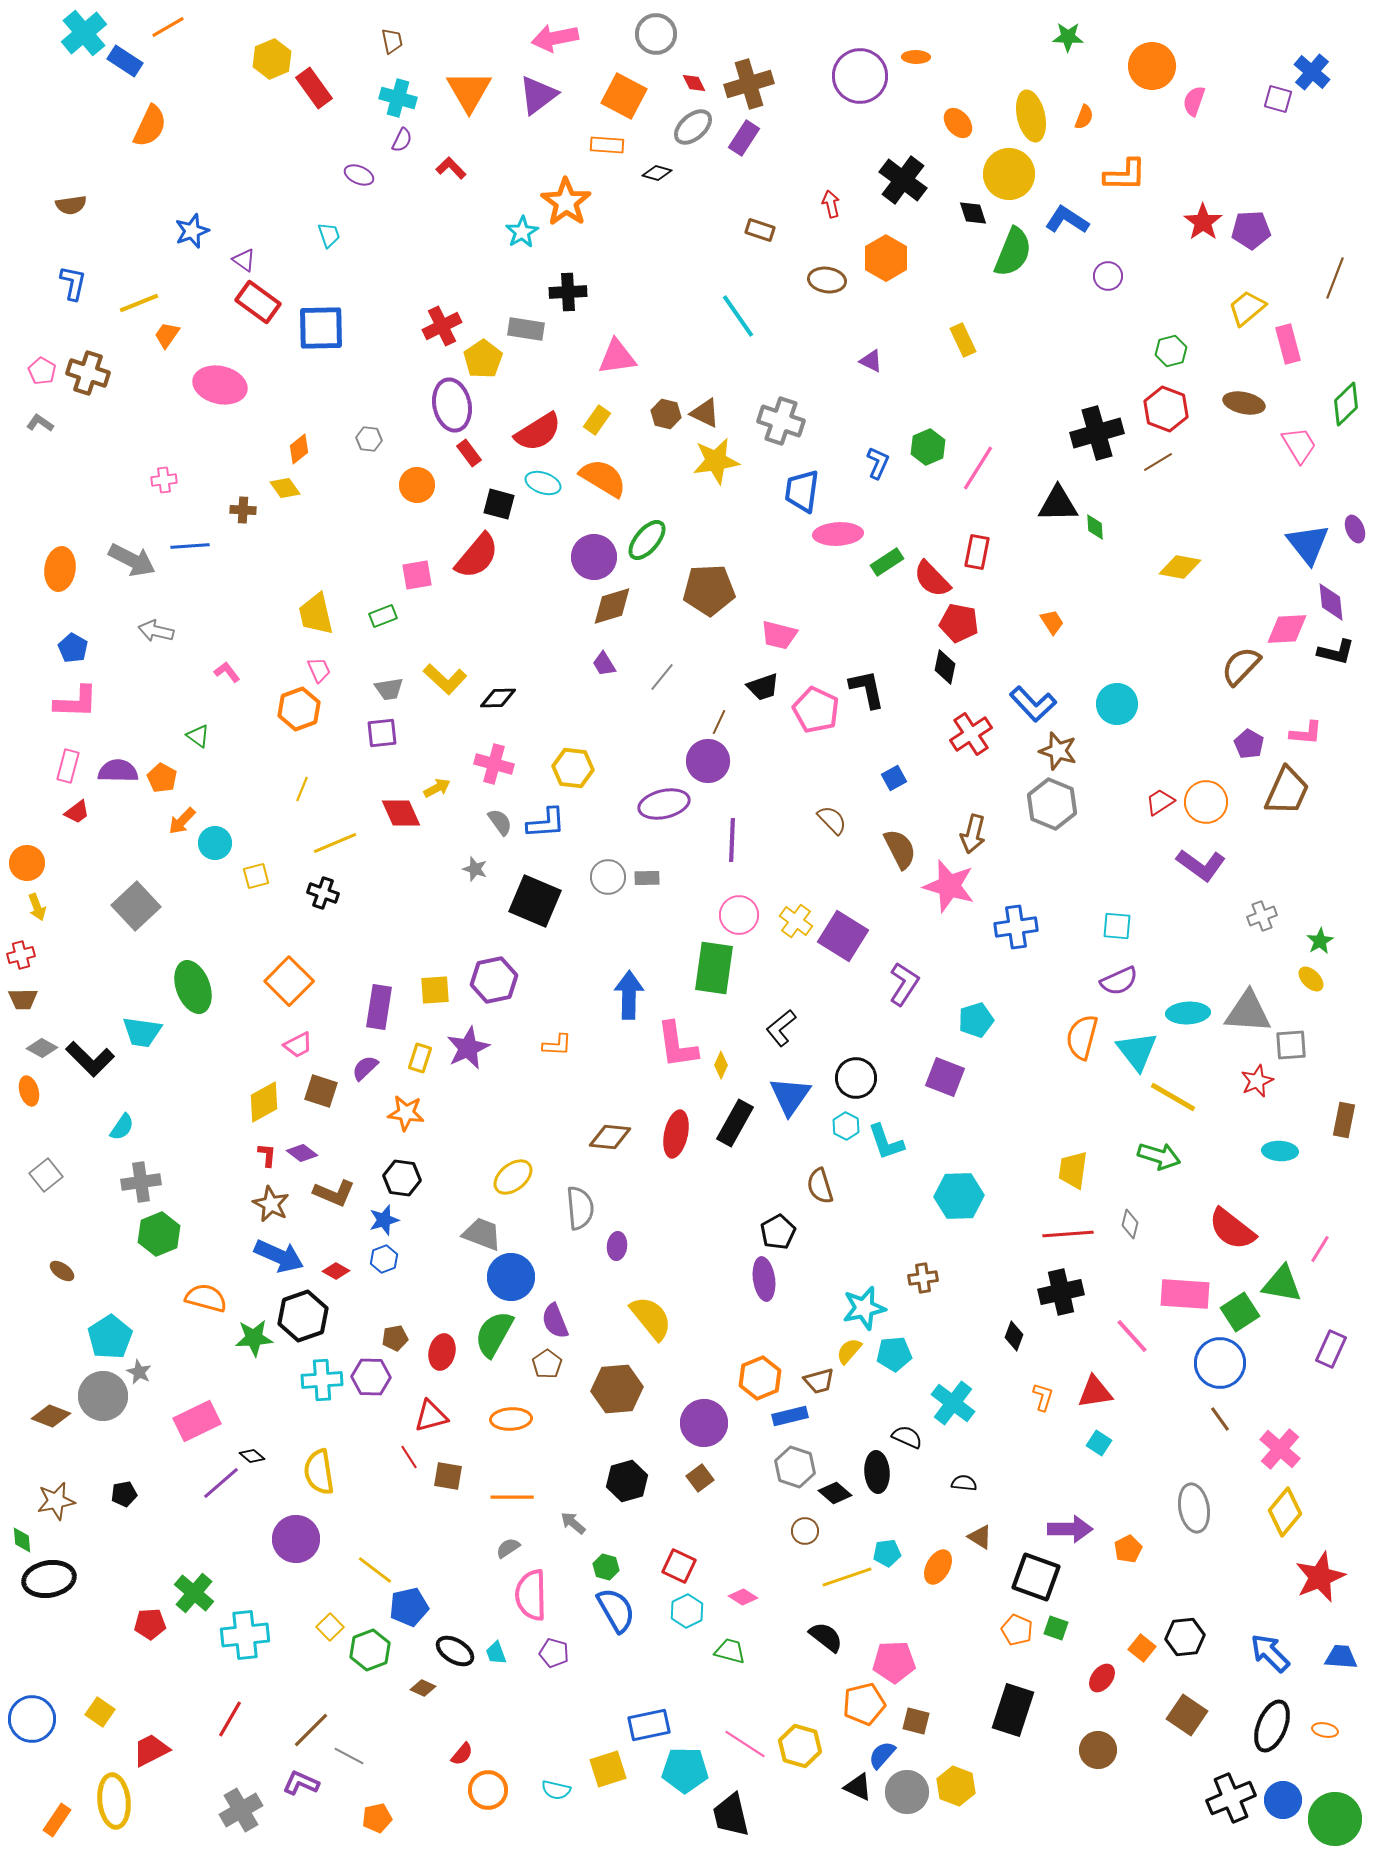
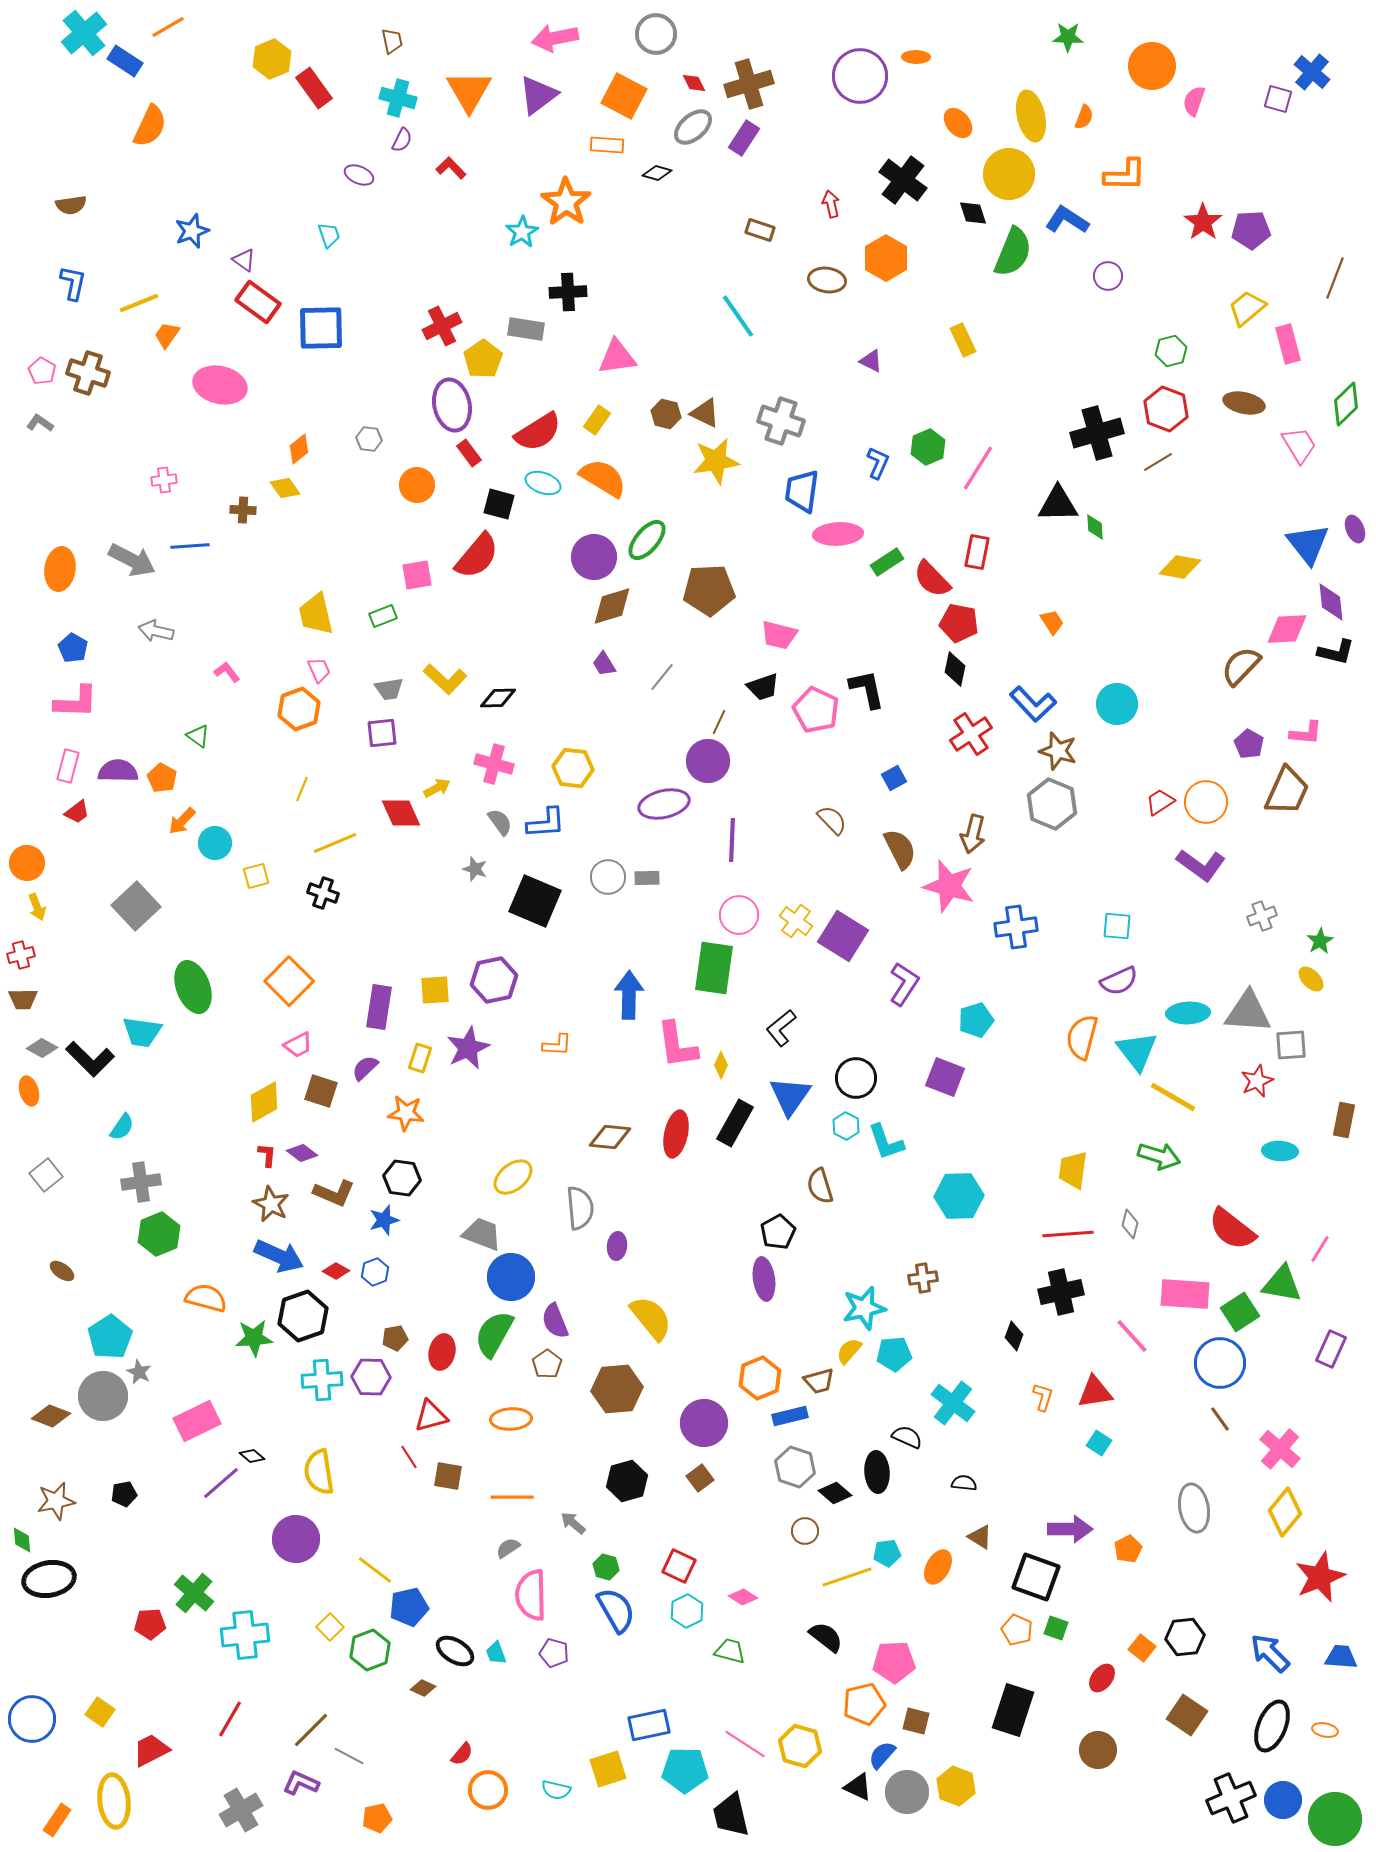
black diamond at (945, 667): moved 10 px right, 2 px down
blue hexagon at (384, 1259): moved 9 px left, 13 px down
